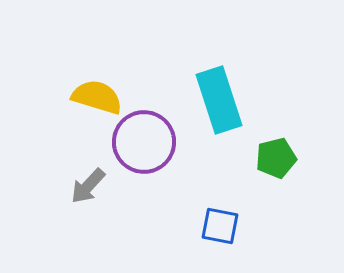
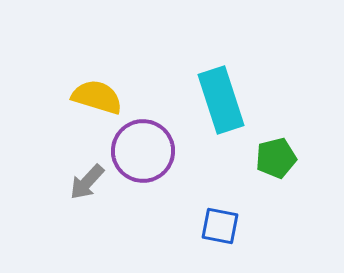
cyan rectangle: moved 2 px right
purple circle: moved 1 px left, 9 px down
gray arrow: moved 1 px left, 4 px up
